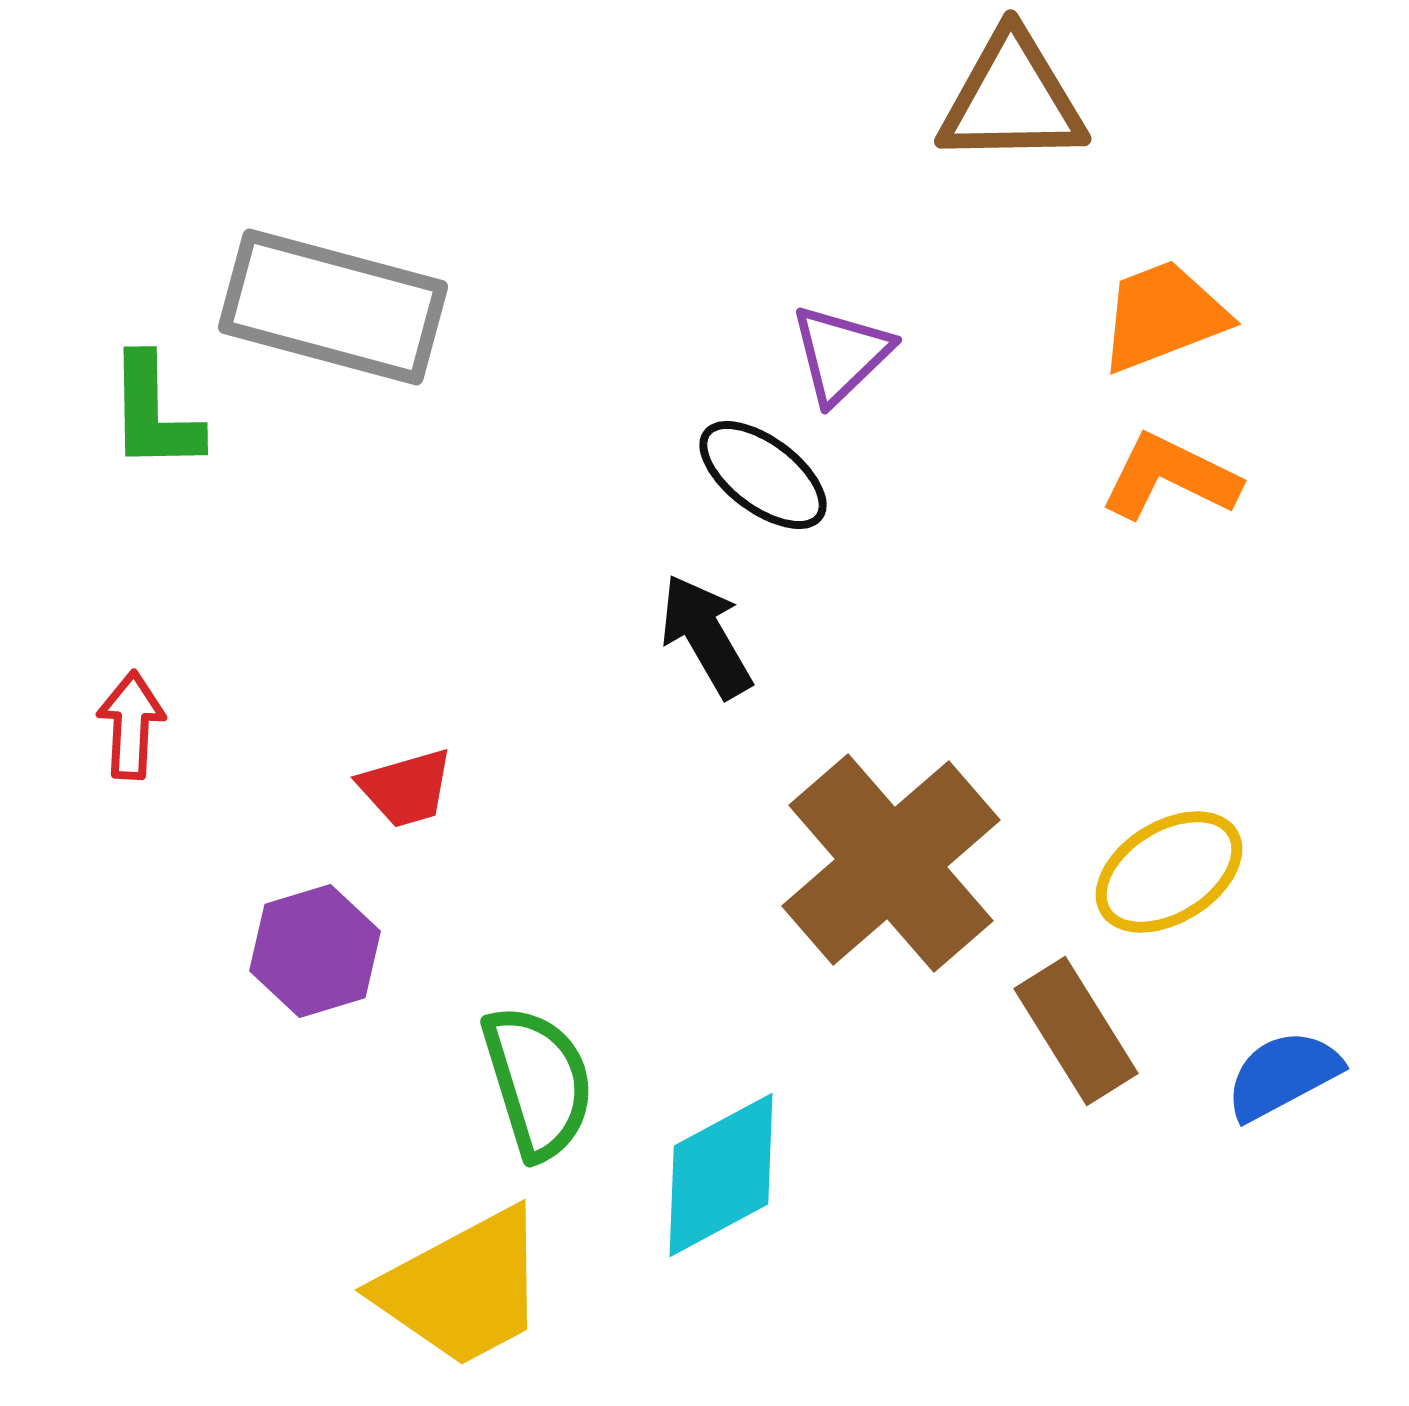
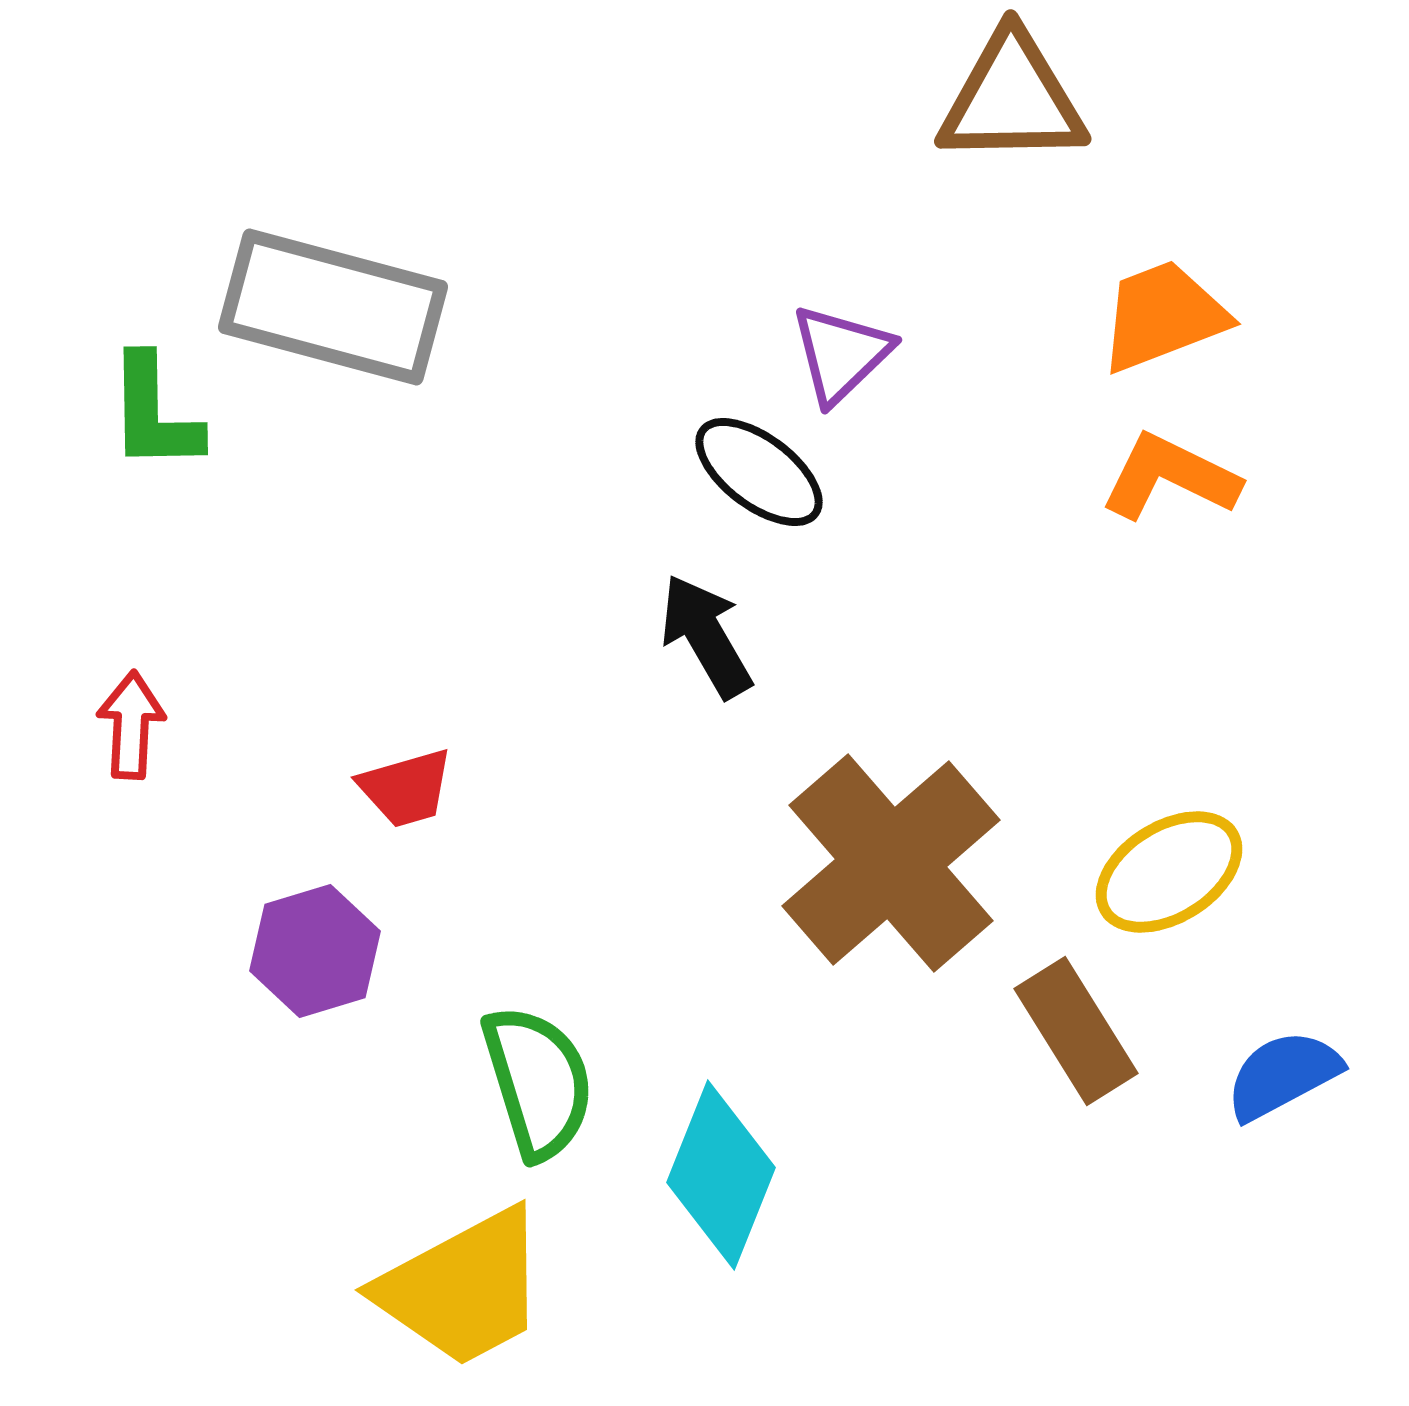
black ellipse: moved 4 px left, 3 px up
cyan diamond: rotated 40 degrees counterclockwise
